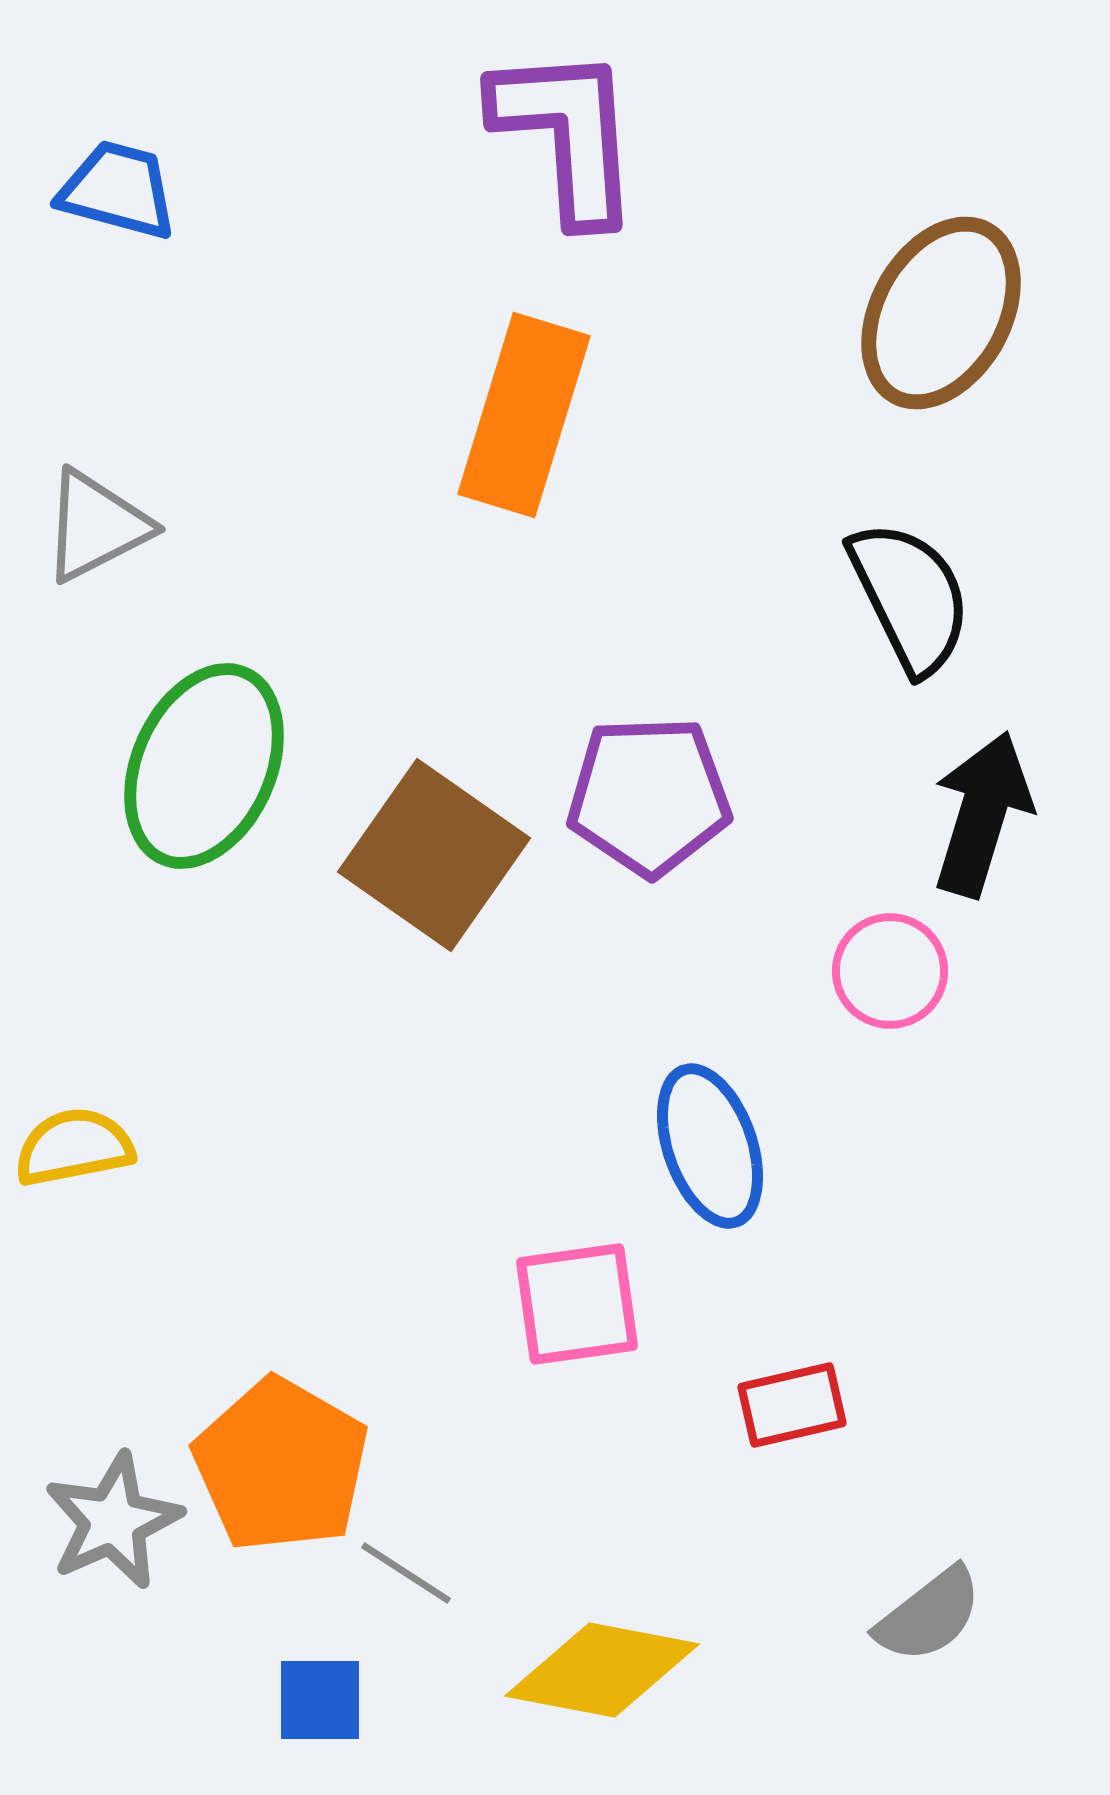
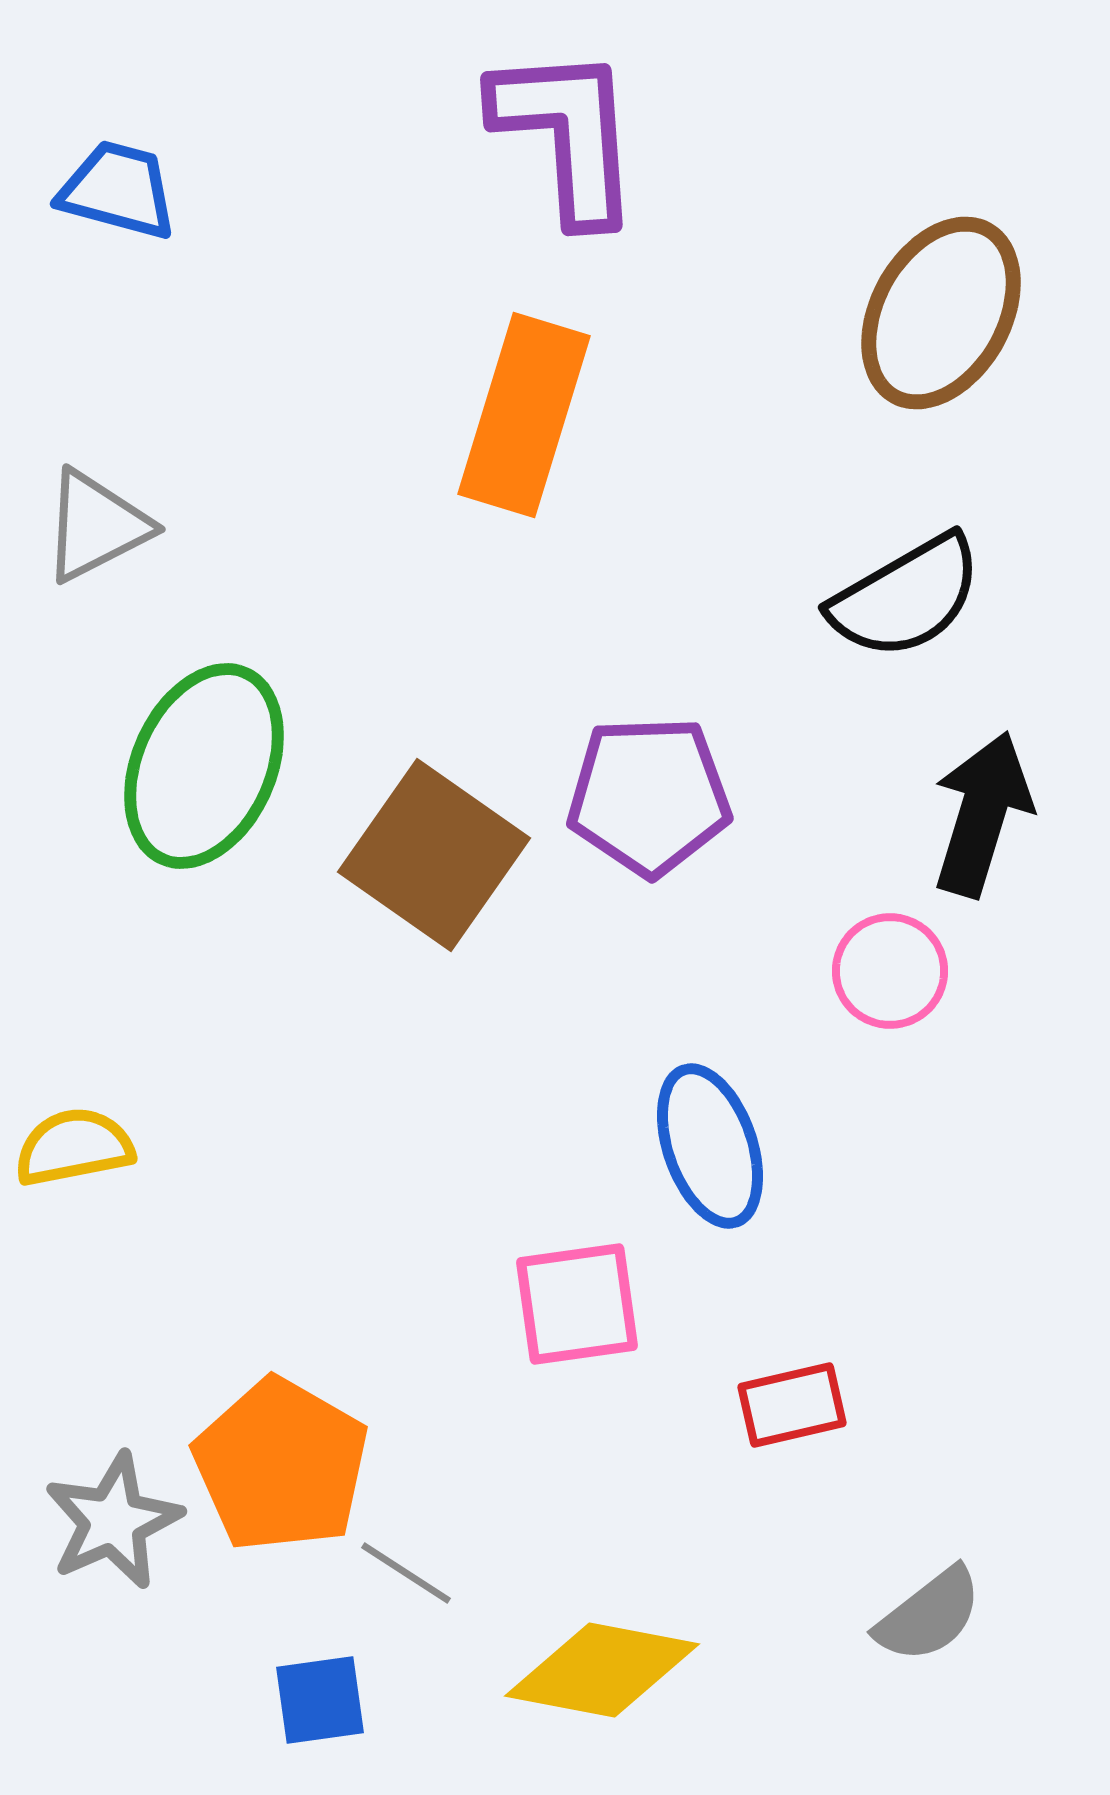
black semicircle: moved 4 px left; rotated 86 degrees clockwise
blue square: rotated 8 degrees counterclockwise
